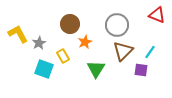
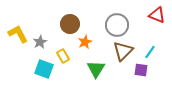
gray star: moved 1 px right, 1 px up
